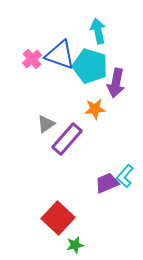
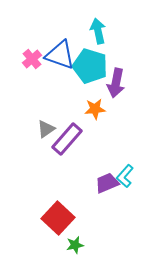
gray triangle: moved 5 px down
